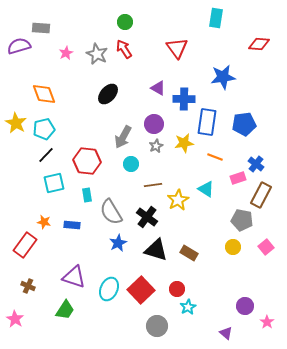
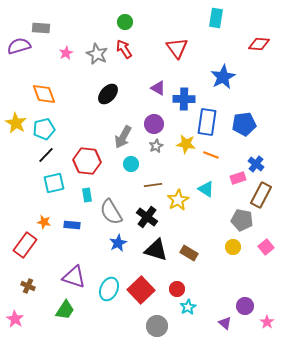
blue star at (223, 77): rotated 20 degrees counterclockwise
yellow star at (184, 143): moved 2 px right, 1 px down; rotated 18 degrees clockwise
orange line at (215, 157): moved 4 px left, 2 px up
purple triangle at (226, 333): moved 1 px left, 10 px up
